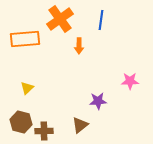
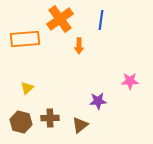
brown cross: moved 6 px right, 13 px up
